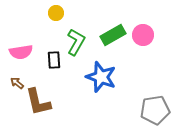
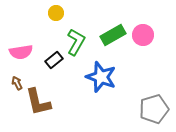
black rectangle: rotated 54 degrees clockwise
brown arrow: rotated 24 degrees clockwise
gray pentagon: moved 1 px left, 1 px up; rotated 8 degrees counterclockwise
